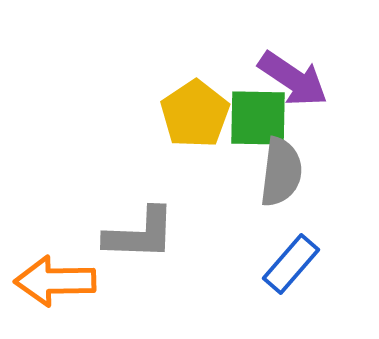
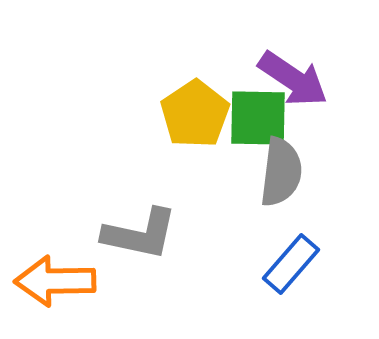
gray L-shape: rotated 10 degrees clockwise
